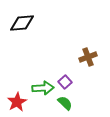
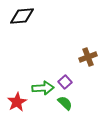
black diamond: moved 7 px up
